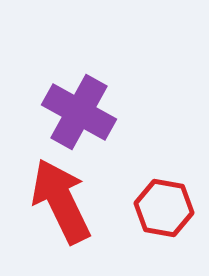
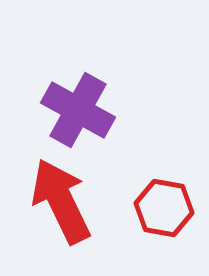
purple cross: moved 1 px left, 2 px up
